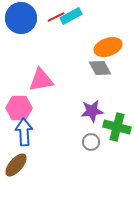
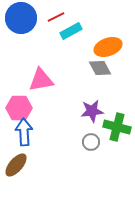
cyan rectangle: moved 15 px down
